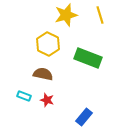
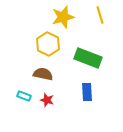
yellow star: moved 3 px left, 2 px down
blue rectangle: moved 3 px right, 25 px up; rotated 42 degrees counterclockwise
